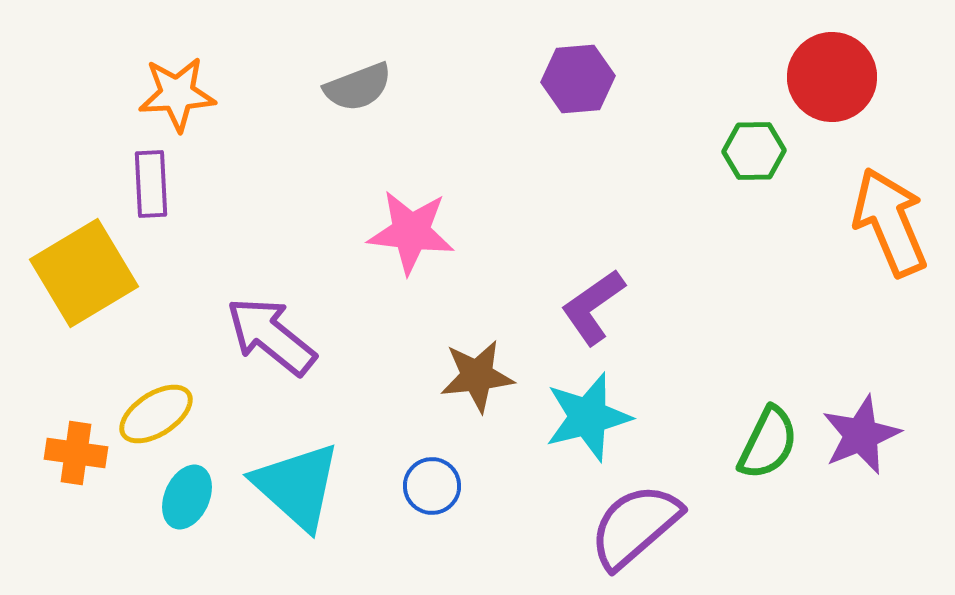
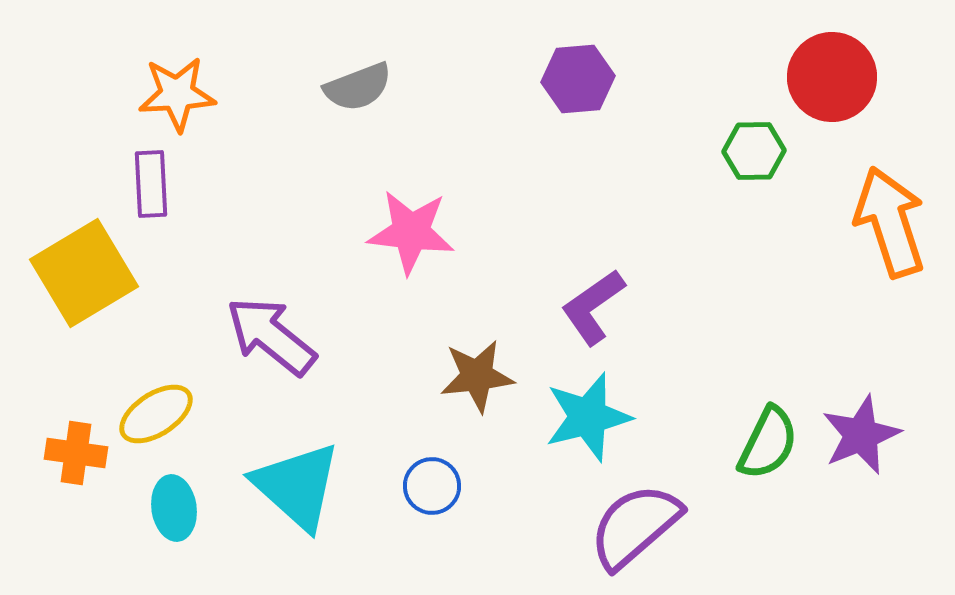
orange arrow: rotated 5 degrees clockwise
cyan ellipse: moved 13 px left, 11 px down; rotated 32 degrees counterclockwise
